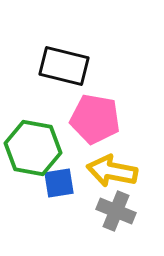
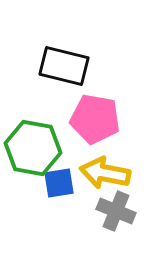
yellow arrow: moved 7 px left, 2 px down
